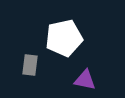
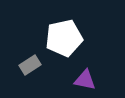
gray rectangle: rotated 50 degrees clockwise
